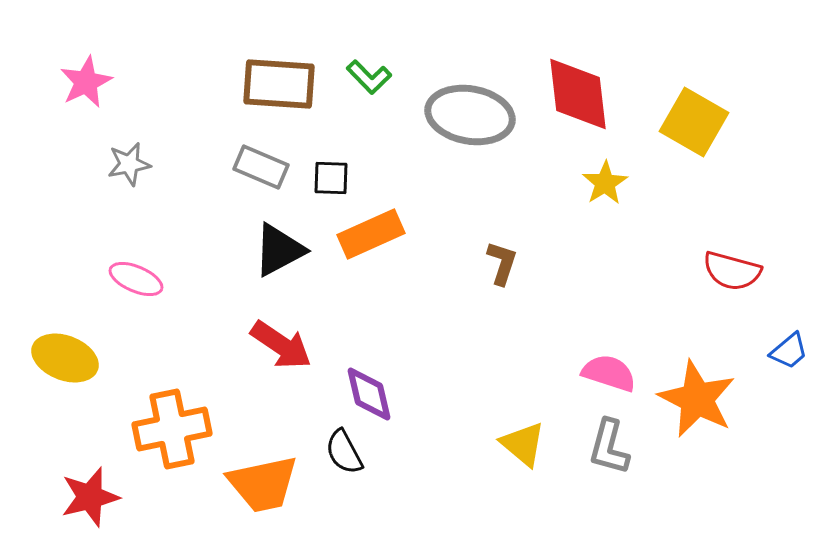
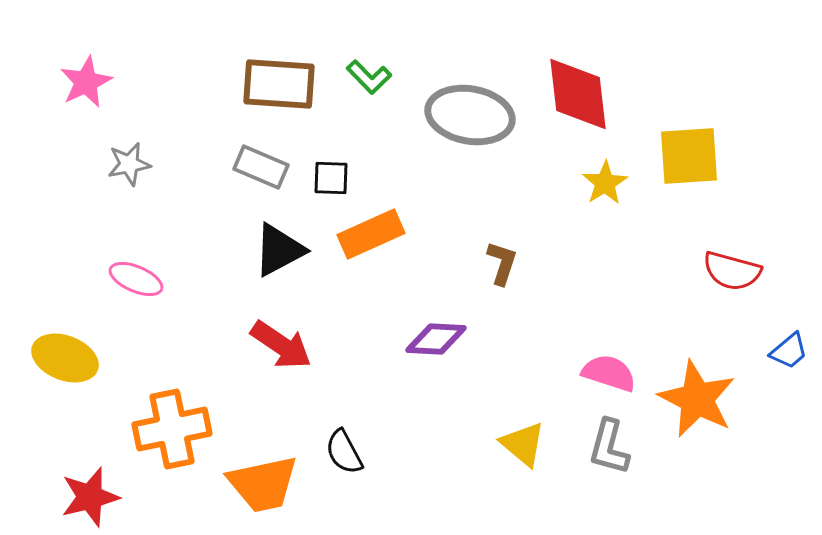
yellow square: moved 5 px left, 34 px down; rotated 34 degrees counterclockwise
purple diamond: moved 67 px right, 55 px up; rotated 74 degrees counterclockwise
